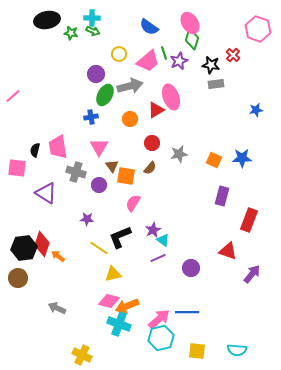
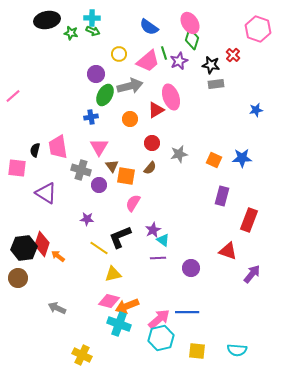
gray cross at (76, 172): moved 5 px right, 2 px up
purple line at (158, 258): rotated 21 degrees clockwise
